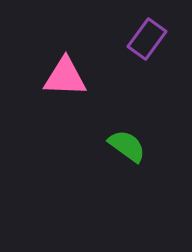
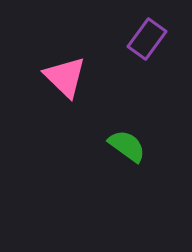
pink triangle: rotated 42 degrees clockwise
